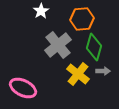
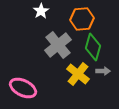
green diamond: moved 1 px left
